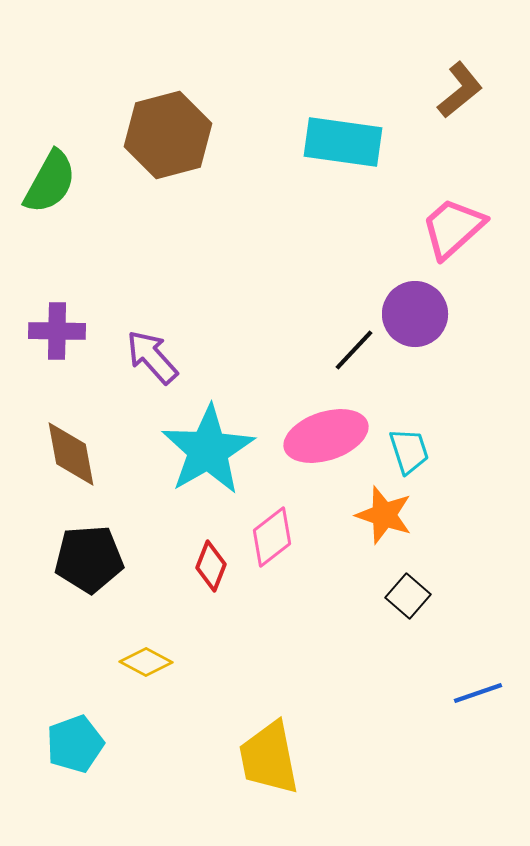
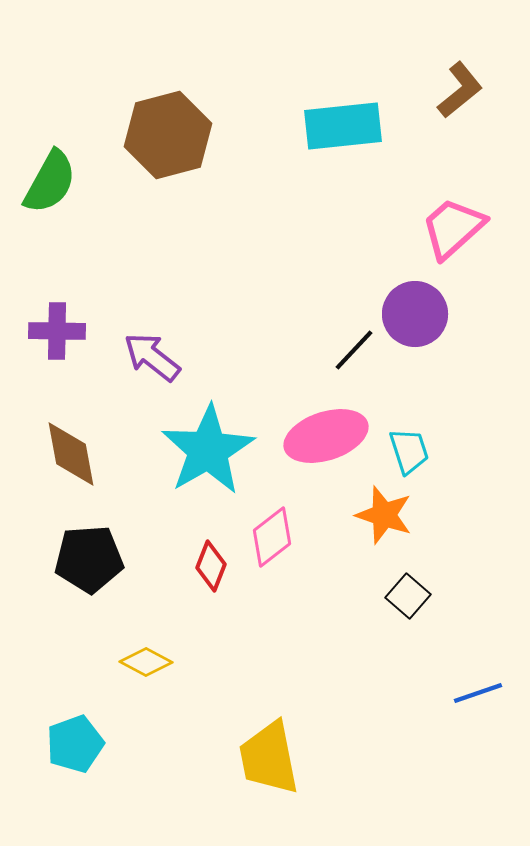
cyan rectangle: moved 16 px up; rotated 14 degrees counterclockwise
purple arrow: rotated 10 degrees counterclockwise
